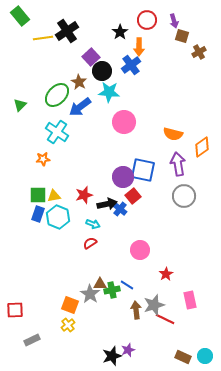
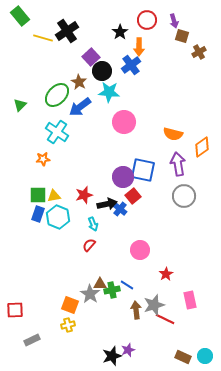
yellow line at (43, 38): rotated 24 degrees clockwise
cyan arrow at (93, 224): rotated 48 degrees clockwise
red semicircle at (90, 243): moved 1 px left, 2 px down; rotated 16 degrees counterclockwise
yellow cross at (68, 325): rotated 24 degrees clockwise
